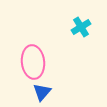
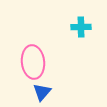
cyan cross: rotated 30 degrees clockwise
